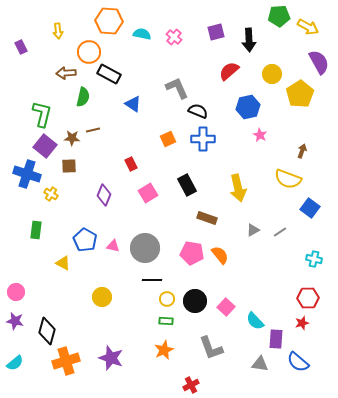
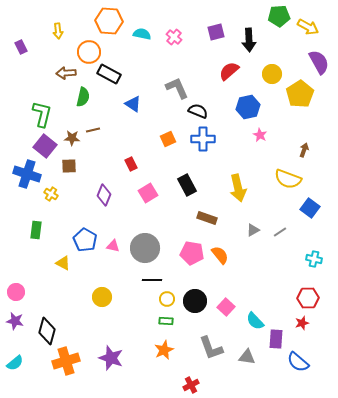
brown arrow at (302, 151): moved 2 px right, 1 px up
gray triangle at (260, 364): moved 13 px left, 7 px up
